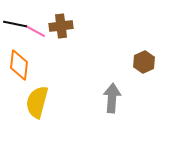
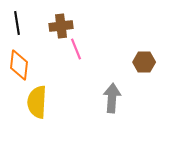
black line: moved 2 px right, 1 px up; rotated 70 degrees clockwise
pink line: moved 41 px right, 18 px down; rotated 40 degrees clockwise
brown hexagon: rotated 25 degrees clockwise
yellow semicircle: rotated 12 degrees counterclockwise
